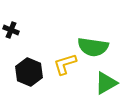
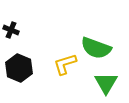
green semicircle: moved 3 px right, 1 px down; rotated 12 degrees clockwise
black hexagon: moved 10 px left, 4 px up
green triangle: rotated 30 degrees counterclockwise
